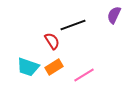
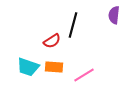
purple semicircle: rotated 18 degrees counterclockwise
black line: rotated 55 degrees counterclockwise
red semicircle: rotated 90 degrees clockwise
orange rectangle: rotated 36 degrees clockwise
